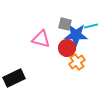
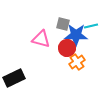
gray square: moved 2 px left
